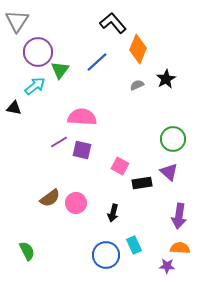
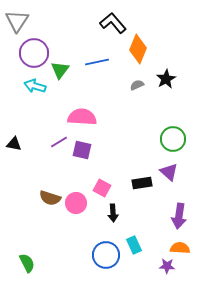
purple circle: moved 4 px left, 1 px down
blue line: rotated 30 degrees clockwise
cyan arrow: rotated 125 degrees counterclockwise
black triangle: moved 36 px down
pink square: moved 18 px left, 22 px down
brown semicircle: rotated 55 degrees clockwise
black arrow: rotated 18 degrees counterclockwise
green semicircle: moved 12 px down
